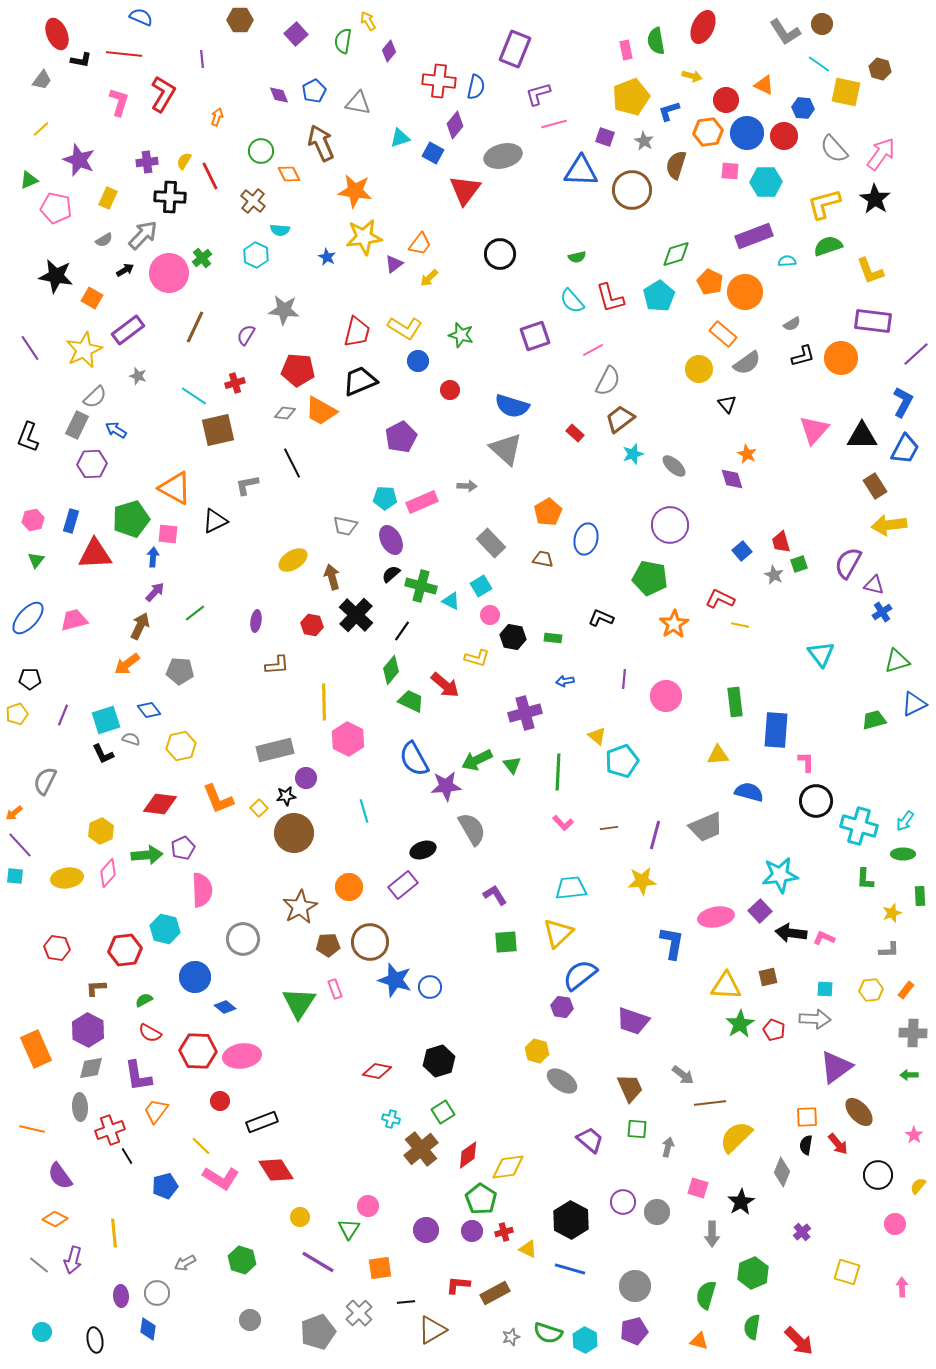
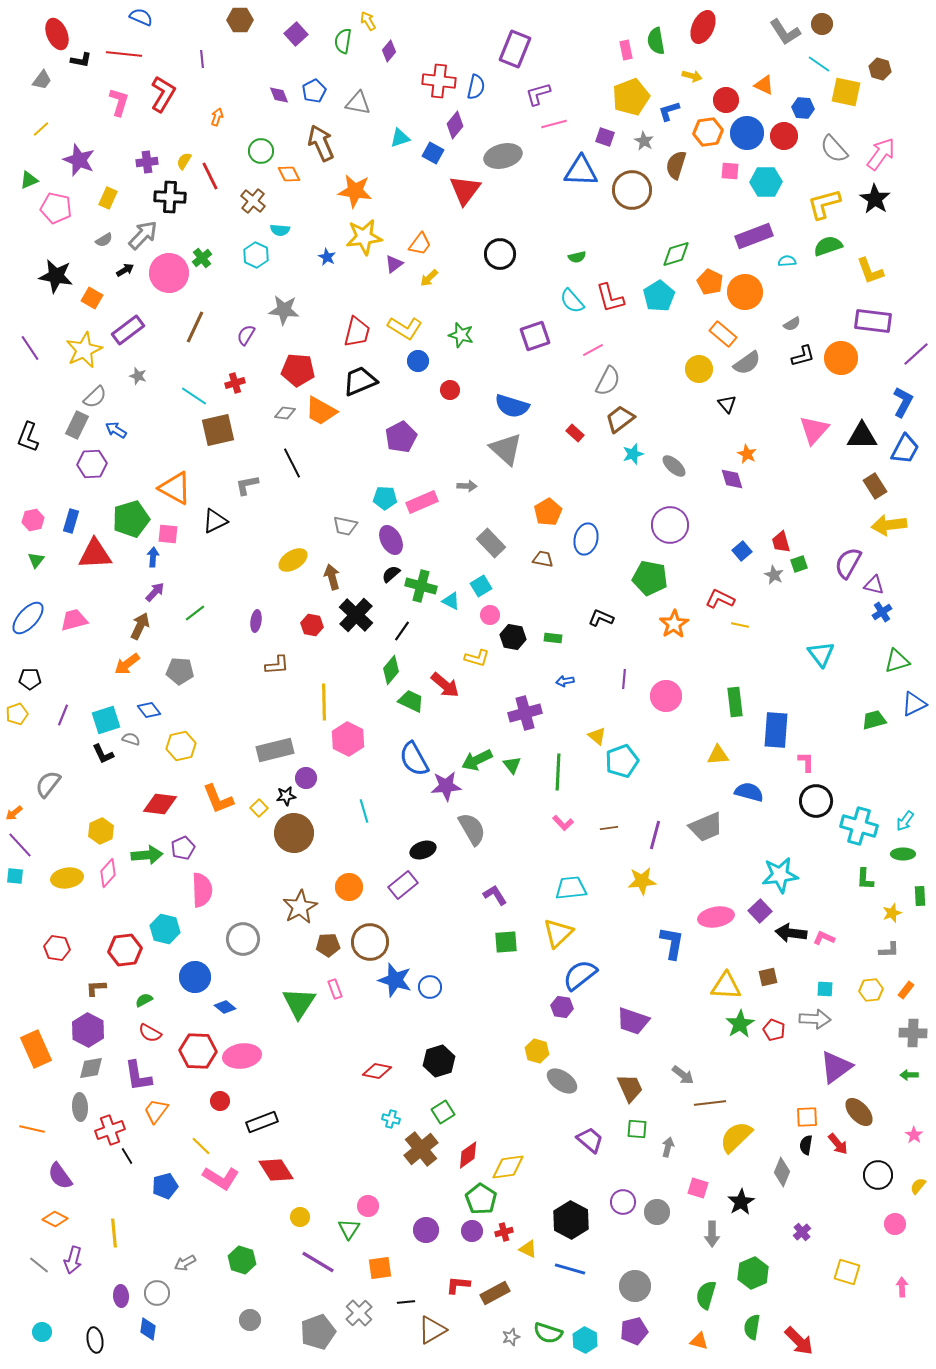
gray semicircle at (45, 781): moved 3 px right, 3 px down; rotated 12 degrees clockwise
